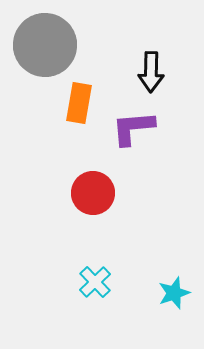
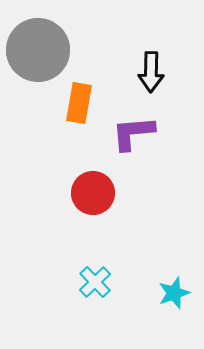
gray circle: moved 7 px left, 5 px down
purple L-shape: moved 5 px down
